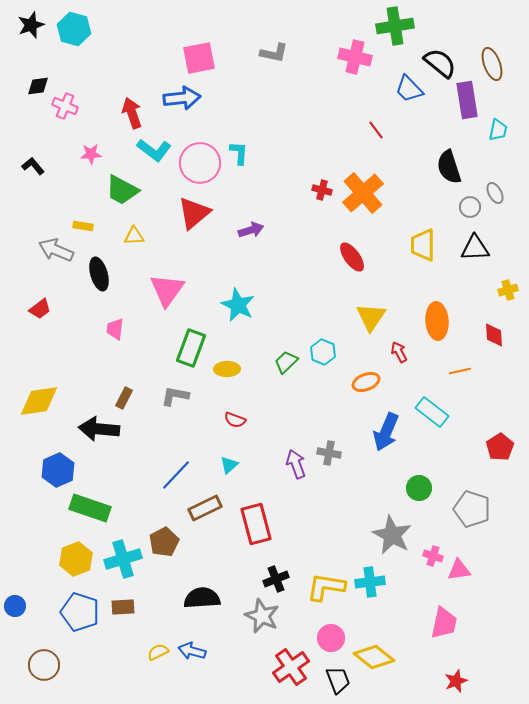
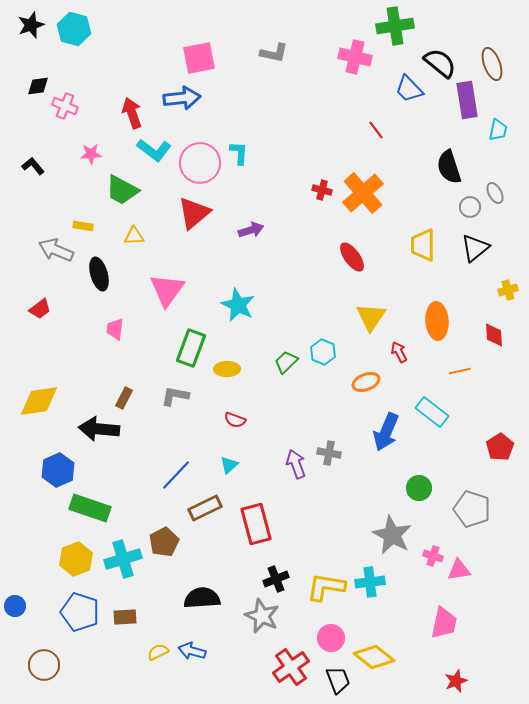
black triangle at (475, 248): rotated 36 degrees counterclockwise
brown rectangle at (123, 607): moved 2 px right, 10 px down
